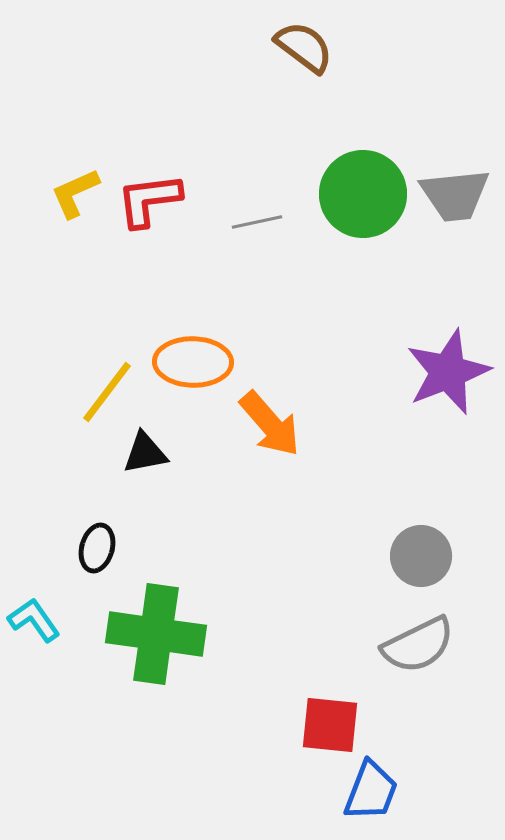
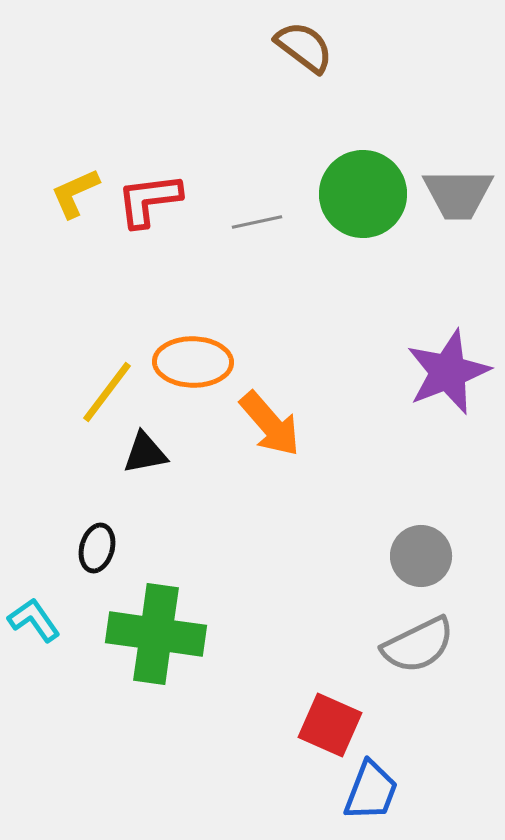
gray trapezoid: moved 3 px right, 1 px up; rotated 6 degrees clockwise
red square: rotated 18 degrees clockwise
